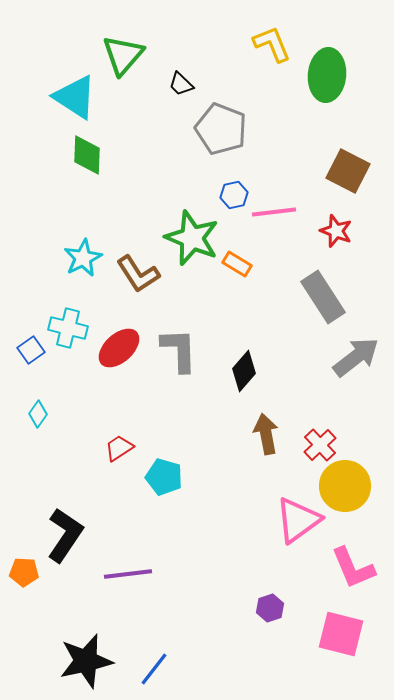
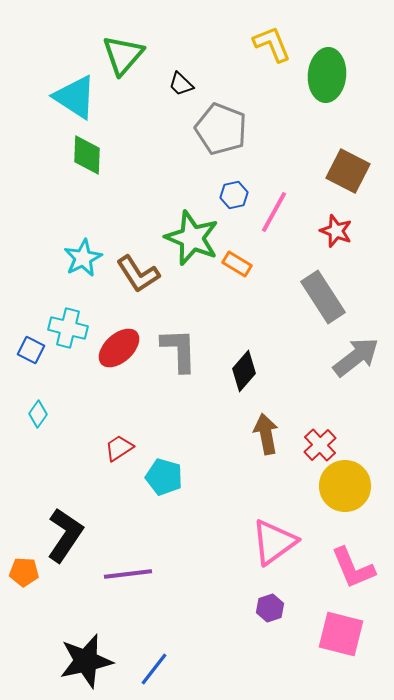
pink line: rotated 54 degrees counterclockwise
blue square: rotated 28 degrees counterclockwise
pink triangle: moved 24 px left, 22 px down
